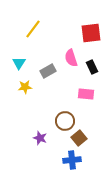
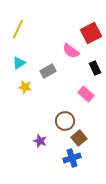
yellow line: moved 15 px left; rotated 12 degrees counterclockwise
red square: rotated 20 degrees counterclockwise
pink semicircle: moved 7 px up; rotated 36 degrees counterclockwise
cyan triangle: rotated 24 degrees clockwise
black rectangle: moved 3 px right, 1 px down
yellow star: rotated 16 degrees clockwise
pink rectangle: rotated 35 degrees clockwise
purple star: moved 3 px down
blue cross: moved 2 px up; rotated 12 degrees counterclockwise
